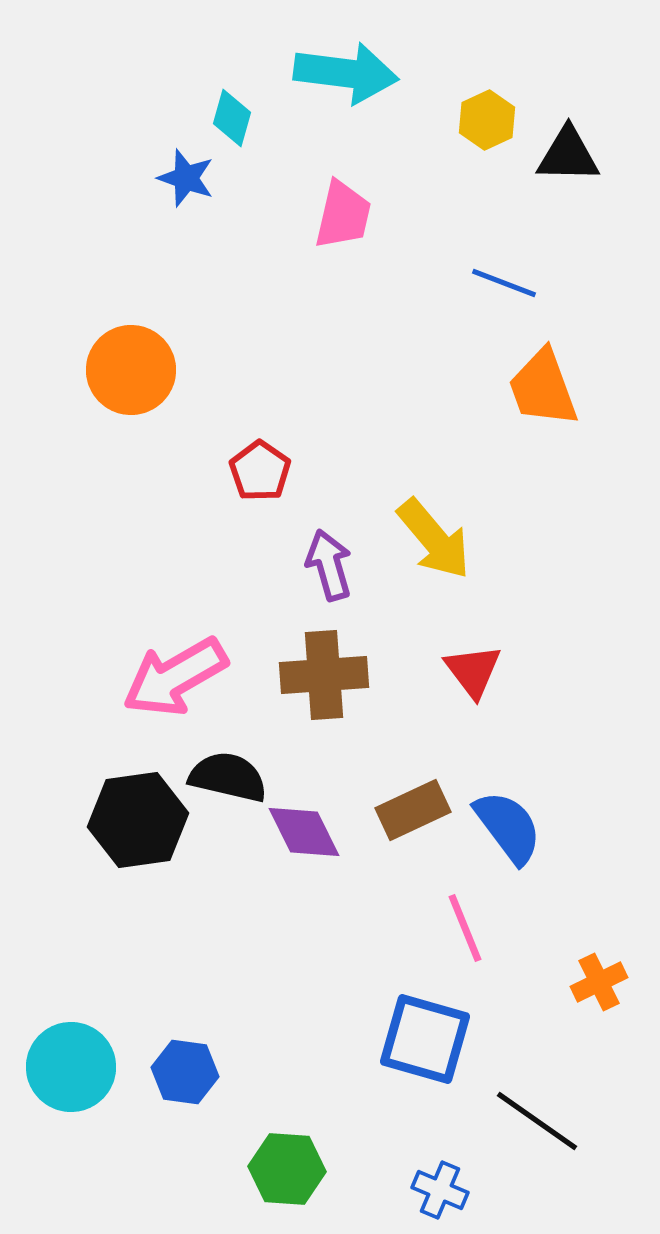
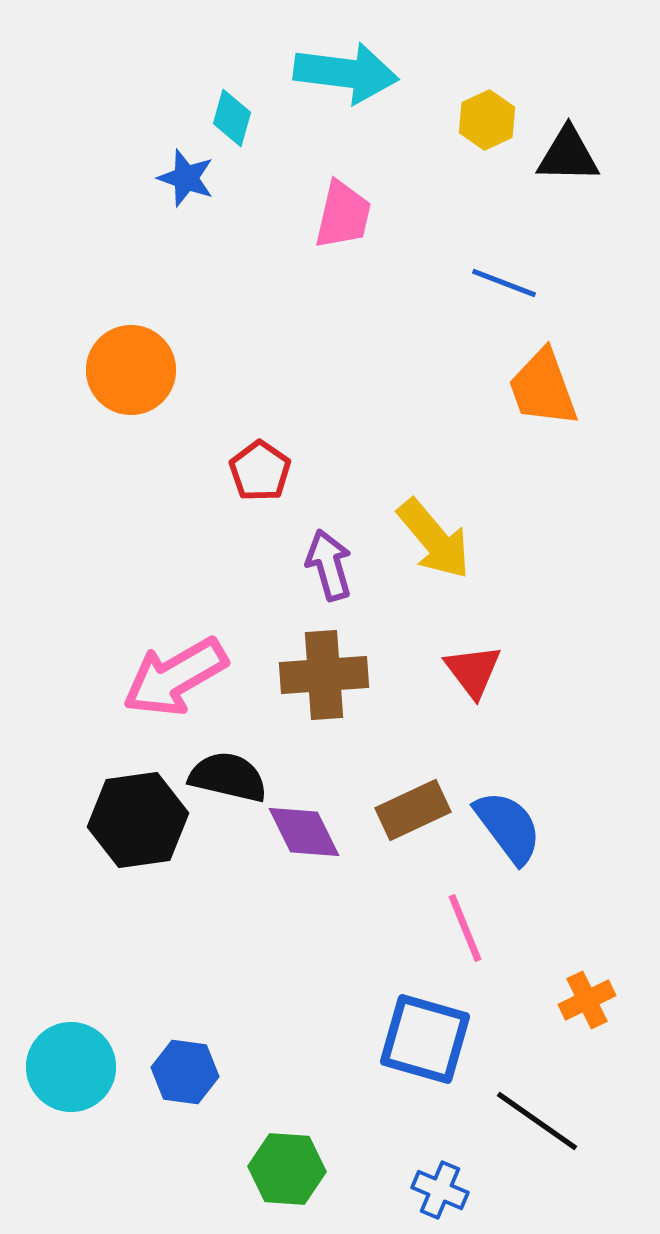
orange cross: moved 12 px left, 18 px down
